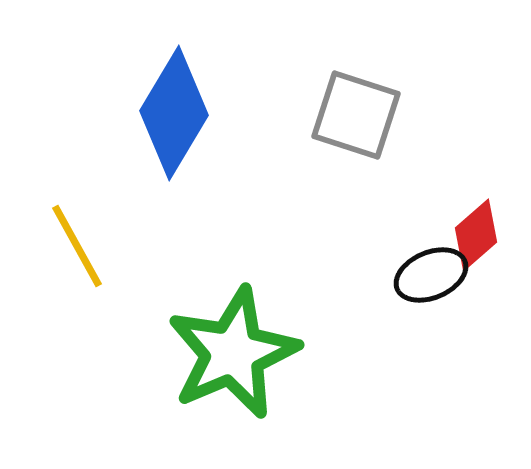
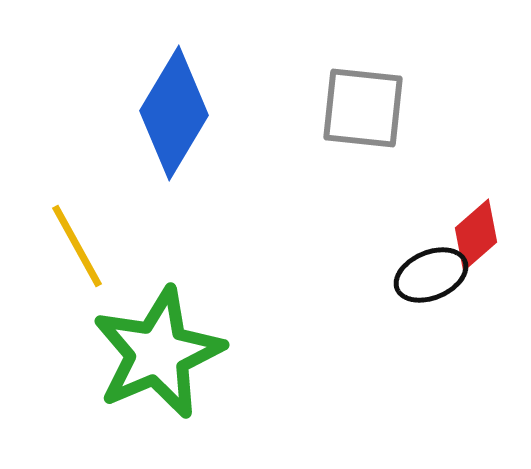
gray square: moved 7 px right, 7 px up; rotated 12 degrees counterclockwise
green star: moved 75 px left
